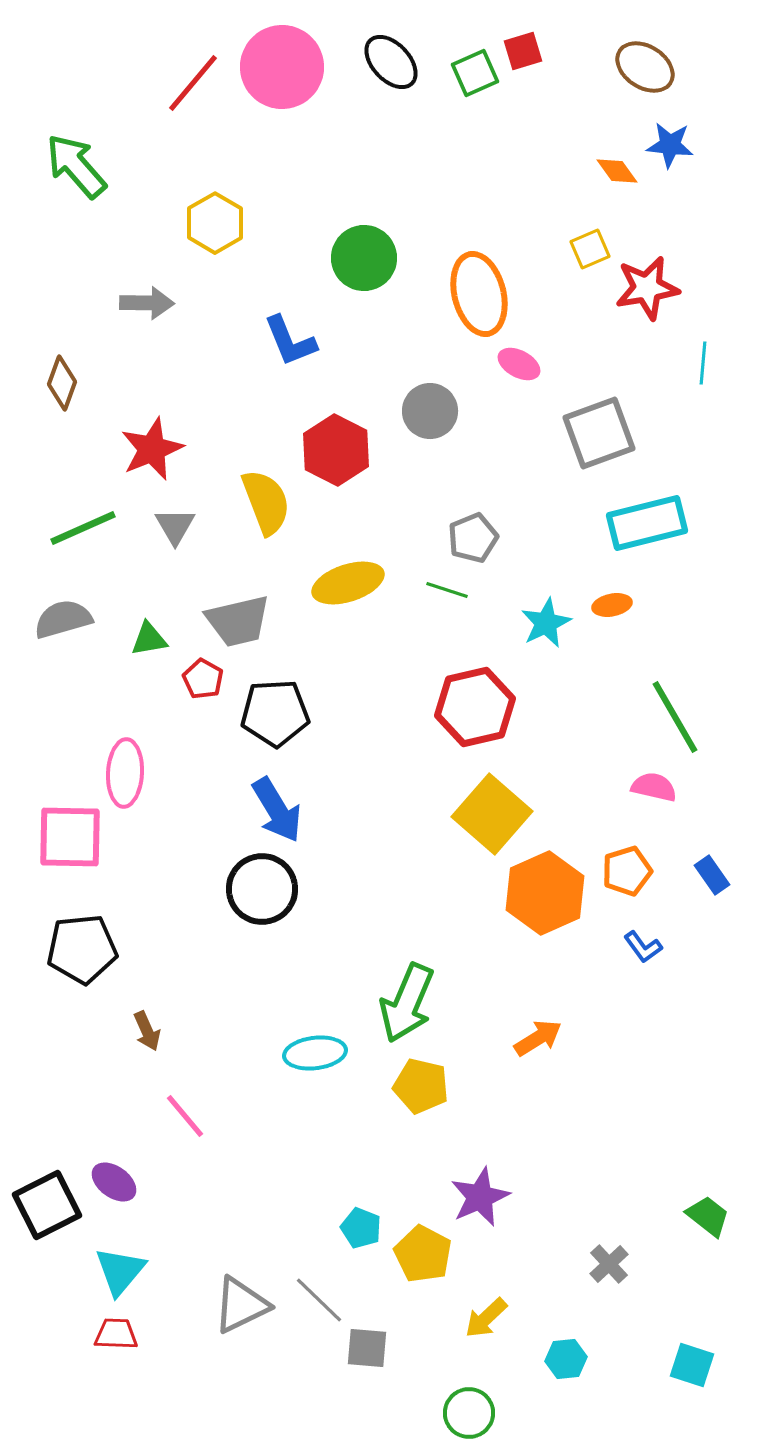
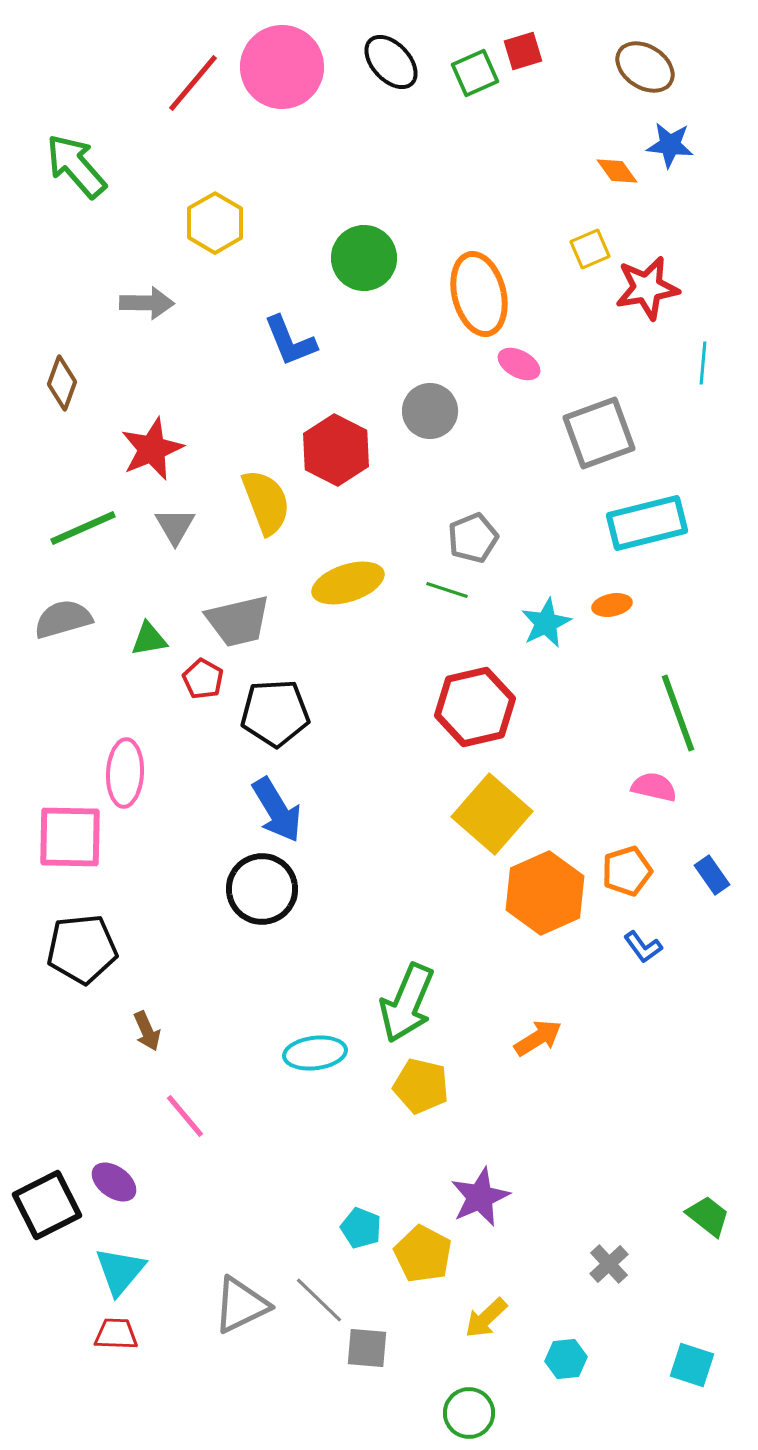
green line at (675, 717): moved 3 px right, 4 px up; rotated 10 degrees clockwise
